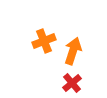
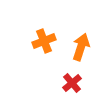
orange arrow: moved 8 px right, 4 px up
